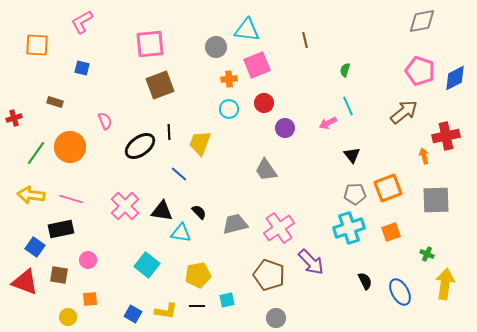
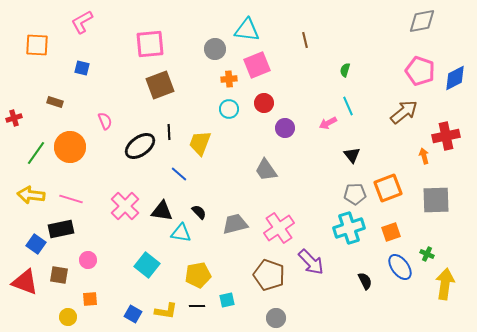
gray circle at (216, 47): moved 1 px left, 2 px down
blue square at (35, 247): moved 1 px right, 3 px up
blue ellipse at (400, 292): moved 25 px up; rotated 8 degrees counterclockwise
